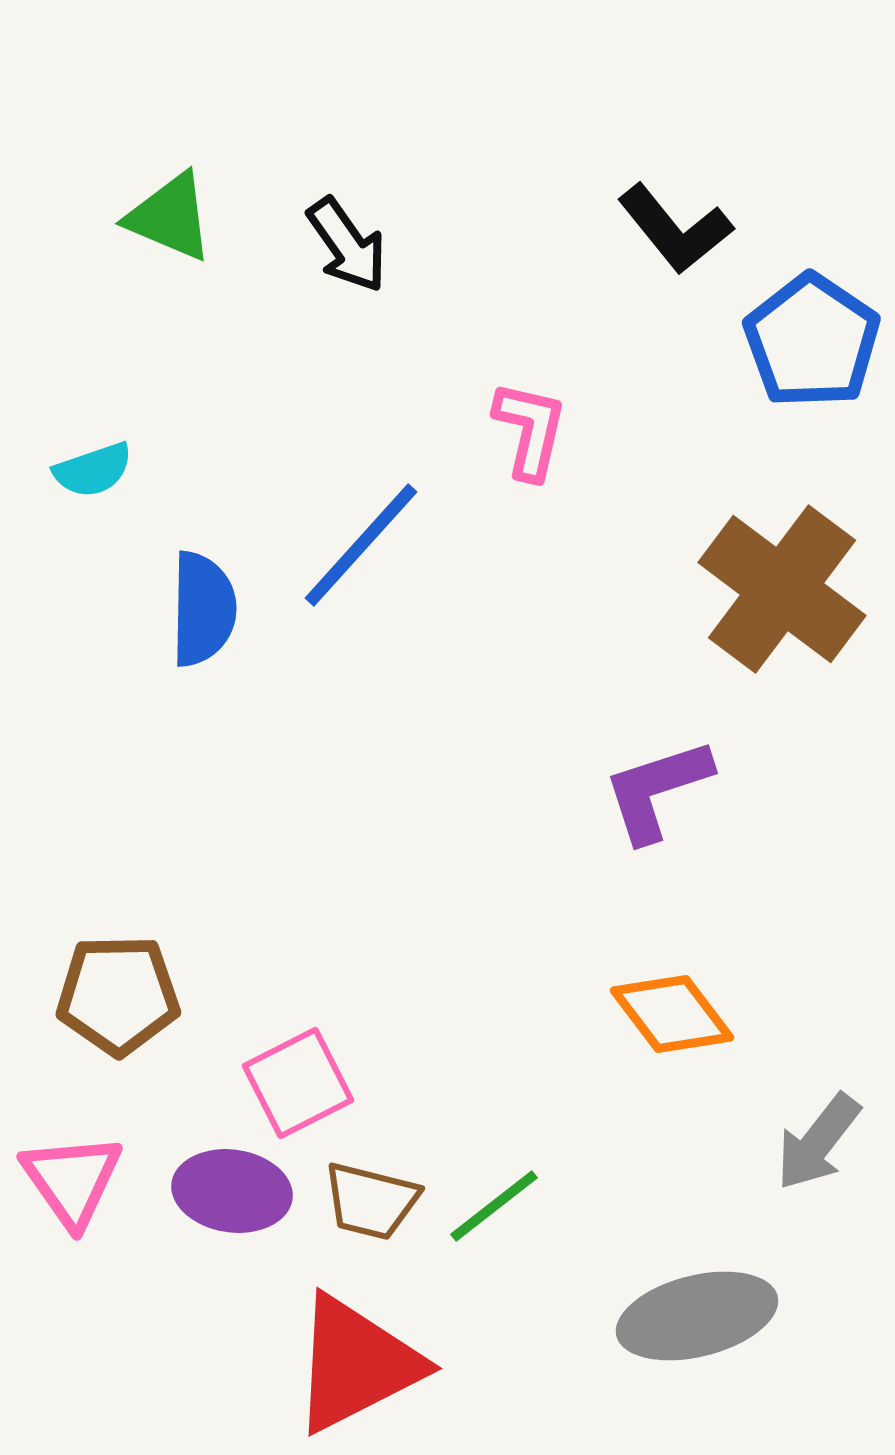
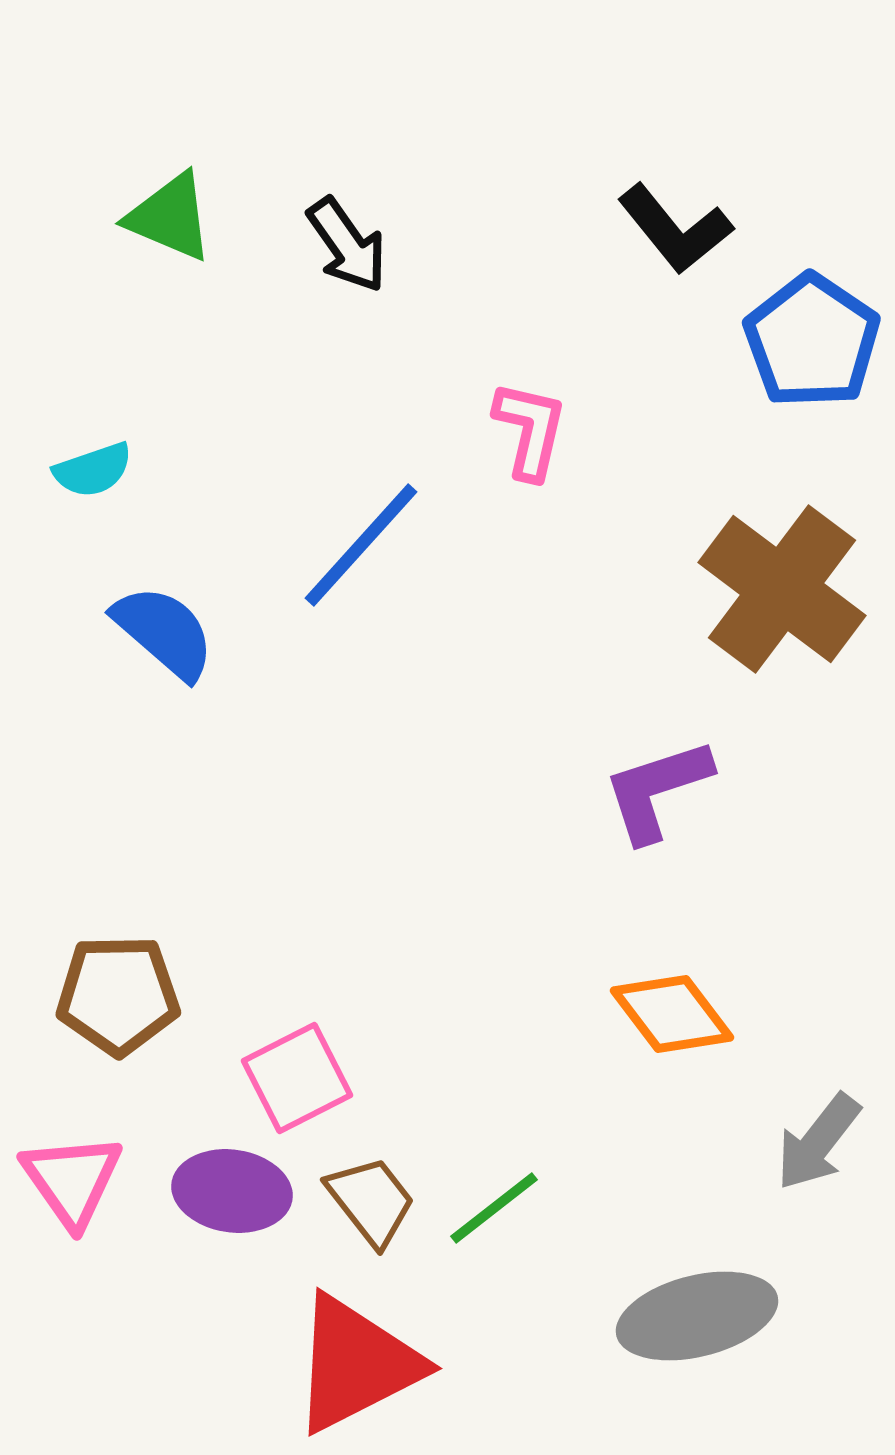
blue semicircle: moved 39 px left, 23 px down; rotated 50 degrees counterclockwise
pink square: moved 1 px left, 5 px up
brown trapezoid: rotated 142 degrees counterclockwise
green line: moved 2 px down
